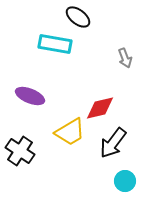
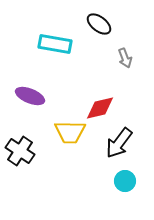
black ellipse: moved 21 px right, 7 px down
yellow trapezoid: rotated 32 degrees clockwise
black arrow: moved 6 px right
